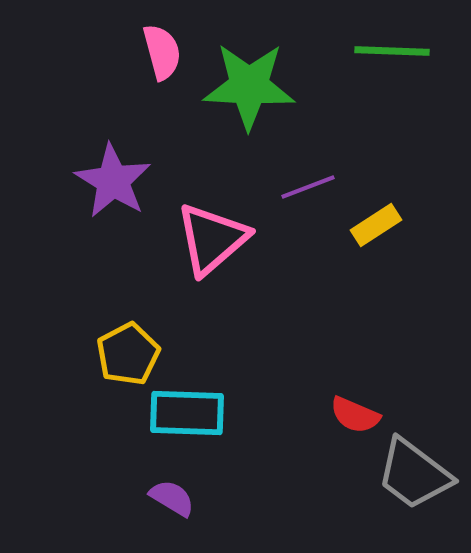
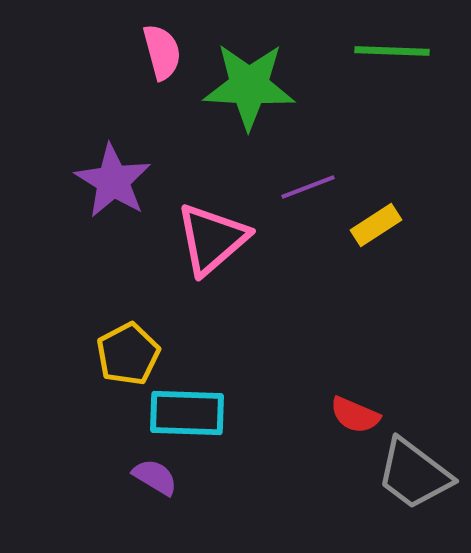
purple semicircle: moved 17 px left, 21 px up
